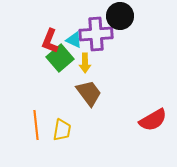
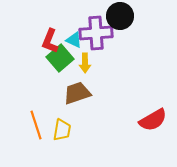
purple cross: moved 1 px up
brown trapezoid: moved 12 px left; rotated 72 degrees counterclockwise
orange line: rotated 12 degrees counterclockwise
